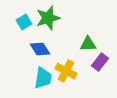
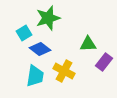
cyan square: moved 11 px down
blue diamond: rotated 20 degrees counterclockwise
purple rectangle: moved 4 px right
yellow cross: moved 2 px left
cyan trapezoid: moved 8 px left, 2 px up
